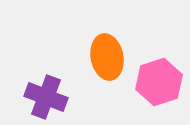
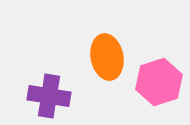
purple cross: moved 3 px right, 1 px up; rotated 12 degrees counterclockwise
